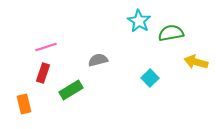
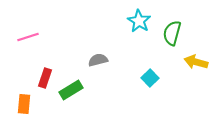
green semicircle: moved 1 px right; rotated 65 degrees counterclockwise
pink line: moved 18 px left, 10 px up
red rectangle: moved 2 px right, 5 px down
orange rectangle: rotated 18 degrees clockwise
